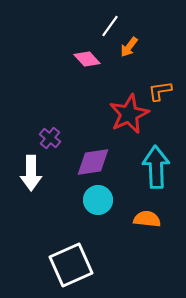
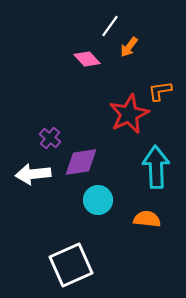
purple diamond: moved 12 px left
white arrow: moved 2 px right, 1 px down; rotated 84 degrees clockwise
